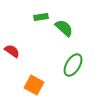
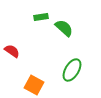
green ellipse: moved 1 px left, 5 px down
